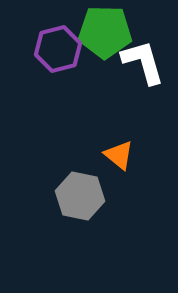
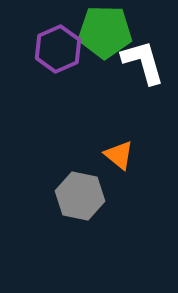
purple hexagon: rotated 9 degrees counterclockwise
